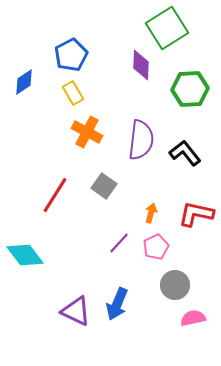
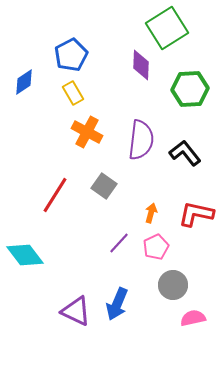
gray circle: moved 2 px left
